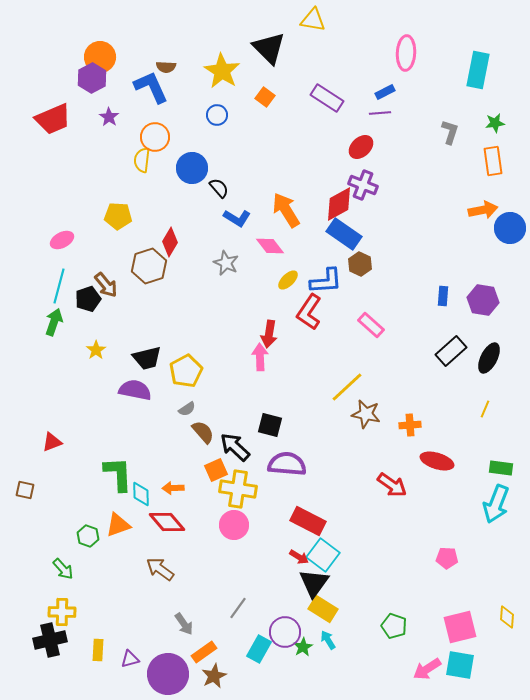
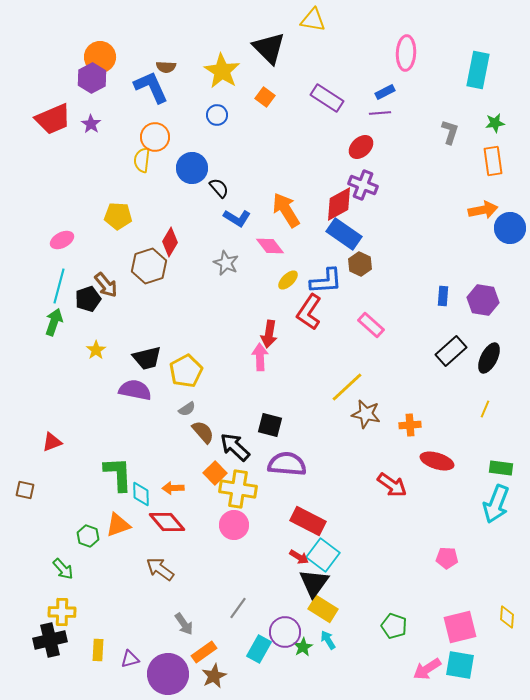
purple star at (109, 117): moved 18 px left, 7 px down
orange square at (216, 470): moved 1 px left, 3 px down; rotated 20 degrees counterclockwise
